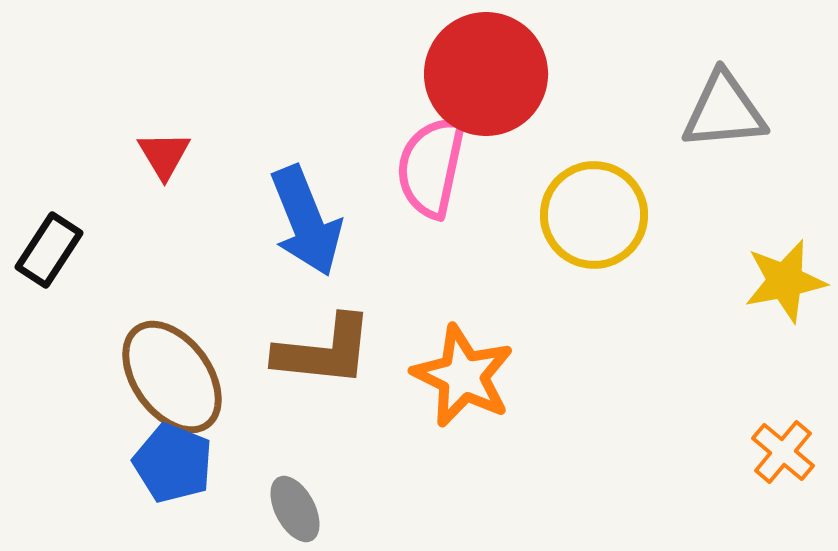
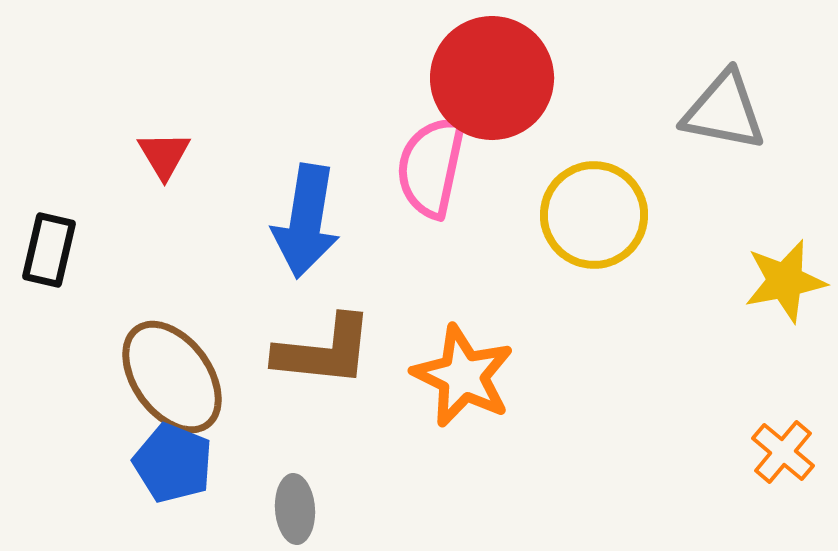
red circle: moved 6 px right, 4 px down
gray triangle: rotated 16 degrees clockwise
blue arrow: rotated 31 degrees clockwise
black rectangle: rotated 20 degrees counterclockwise
gray ellipse: rotated 24 degrees clockwise
